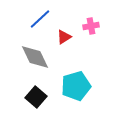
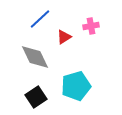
black square: rotated 15 degrees clockwise
